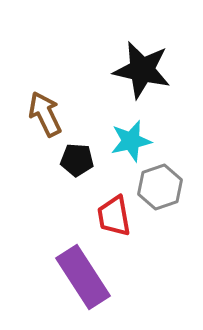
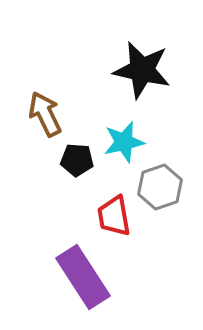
cyan star: moved 7 px left, 1 px down
